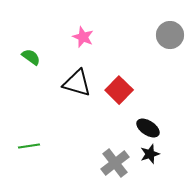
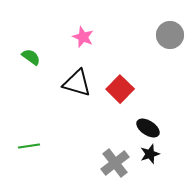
red square: moved 1 px right, 1 px up
